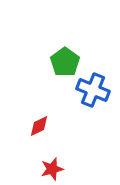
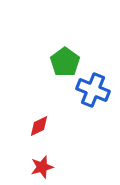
red star: moved 10 px left, 2 px up
